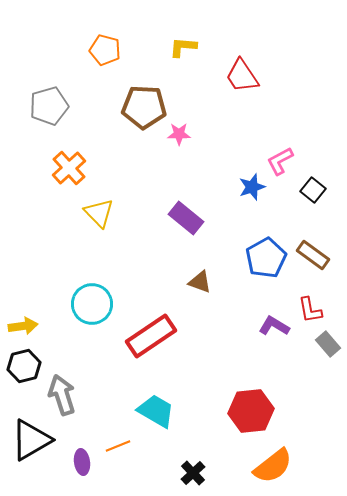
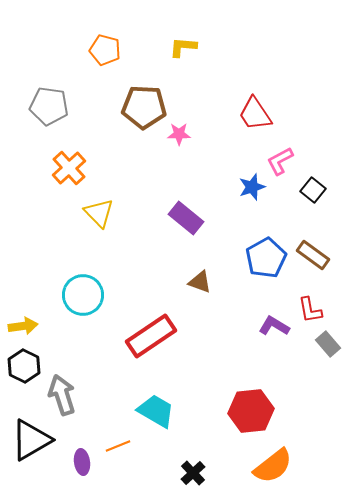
red trapezoid: moved 13 px right, 38 px down
gray pentagon: rotated 24 degrees clockwise
cyan circle: moved 9 px left, 9 px up
black hexagon: rotated 20 degrees counterclockwise
